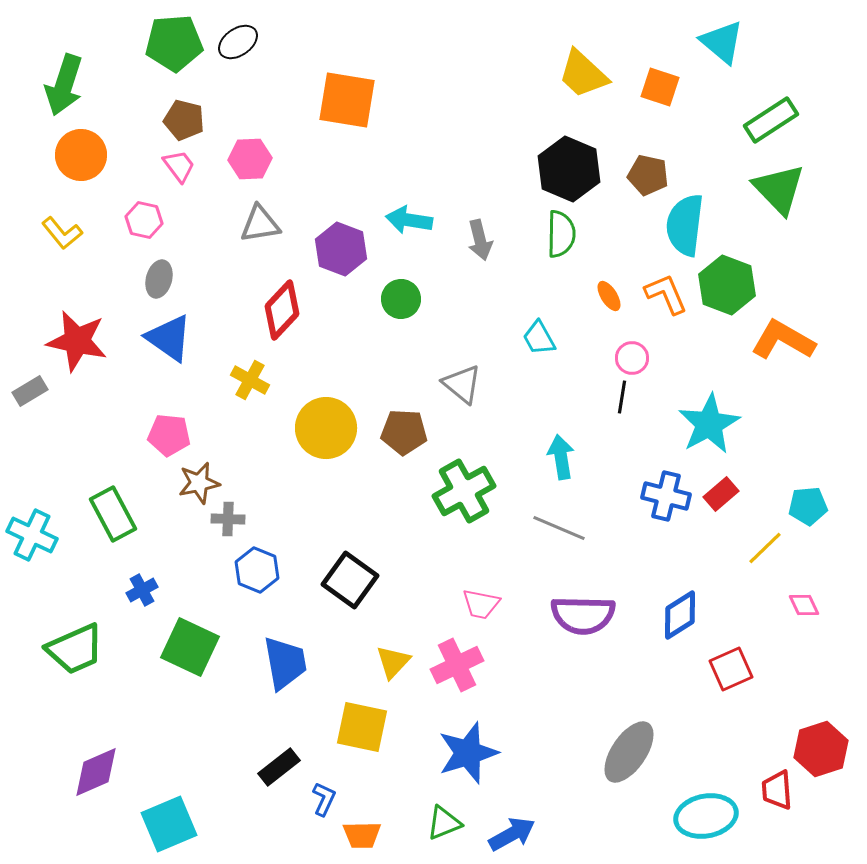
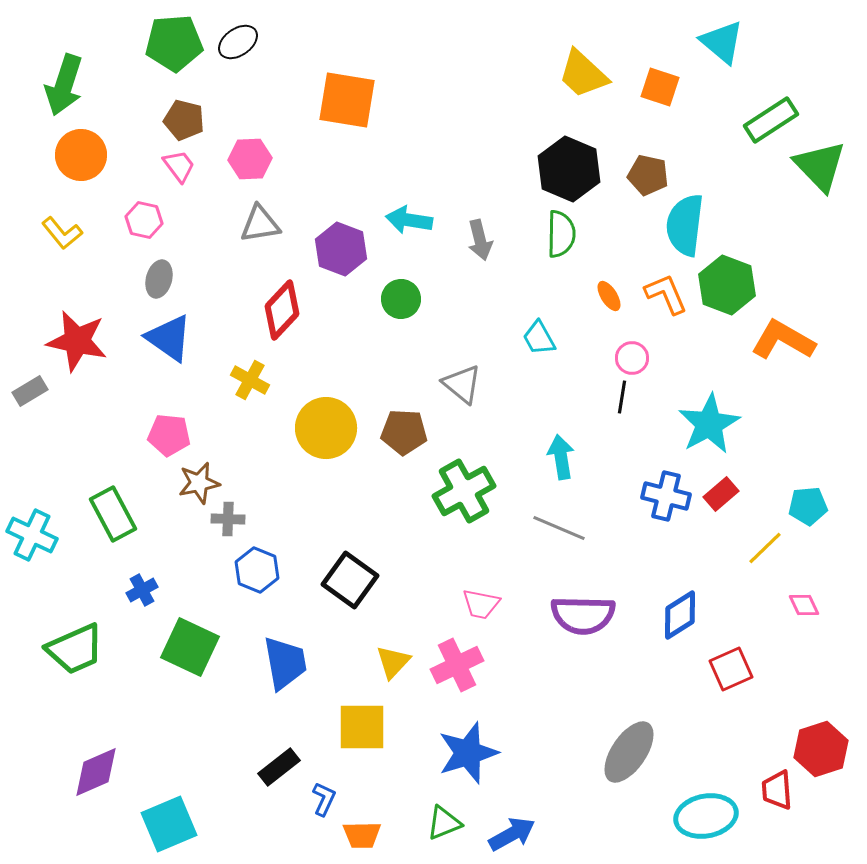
green triangle at (779, 189): moved 41 px right, 23 px up
yellow square at (362, 727): rotated 12 degrees counterclockwise
